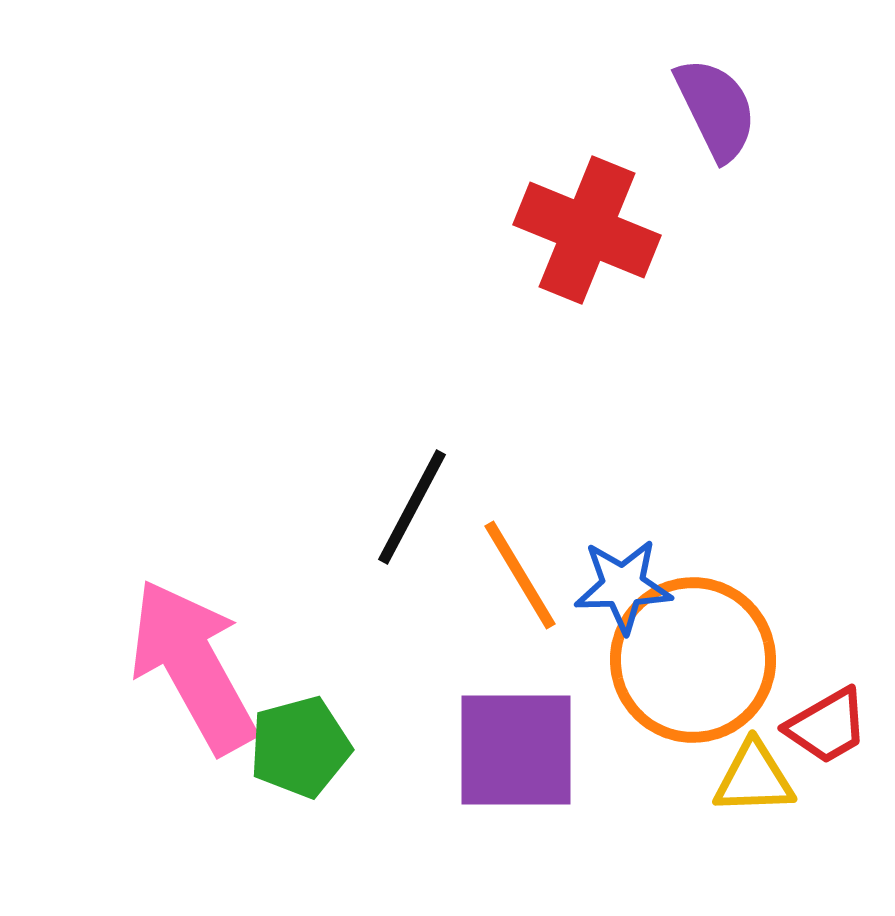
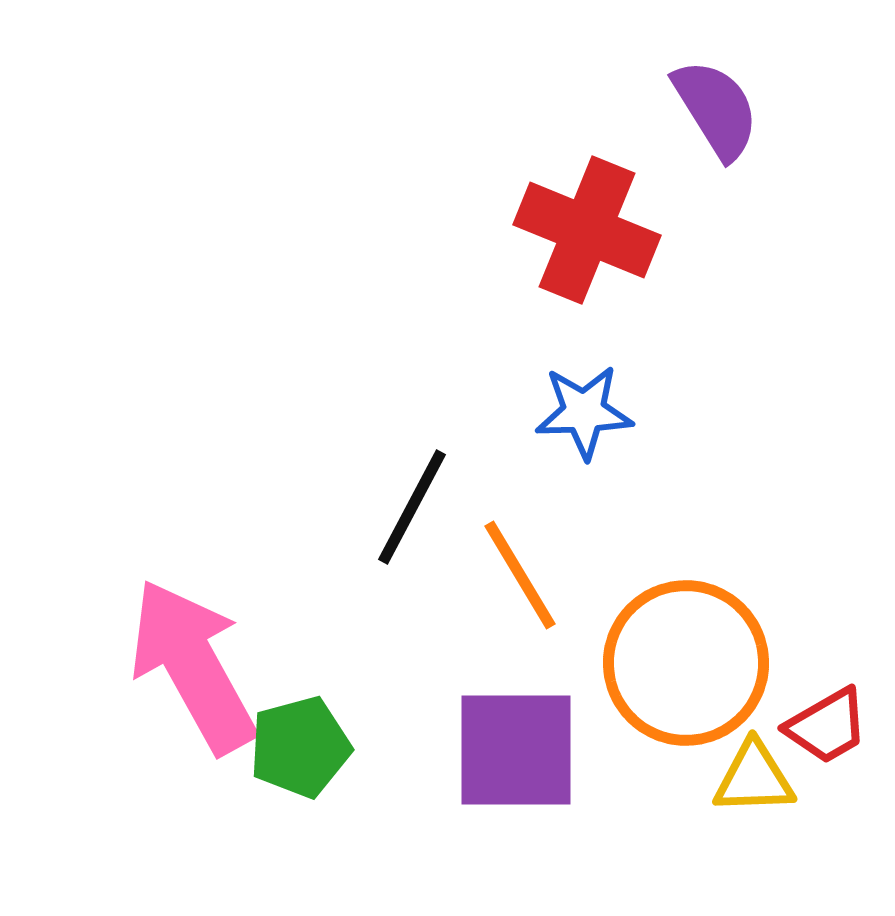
purple semicircle: rotated 6 degrees counterclockwise
blue star: moved 39 px left, 174 px up
orange circle: moved 7 px left, 3 px down
